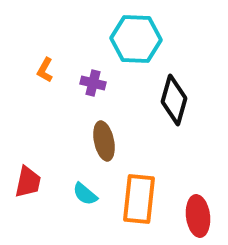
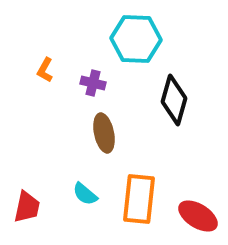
brown ellipse: moved 8 px up
red trapezoid: moved 1 px left, 25 px down
red ellipse: rotated 51 degrees counterclockwise
